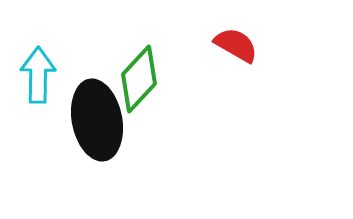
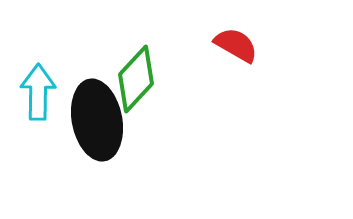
cyan arrow: moved 17 px down
green diamond: moved 3 px left
